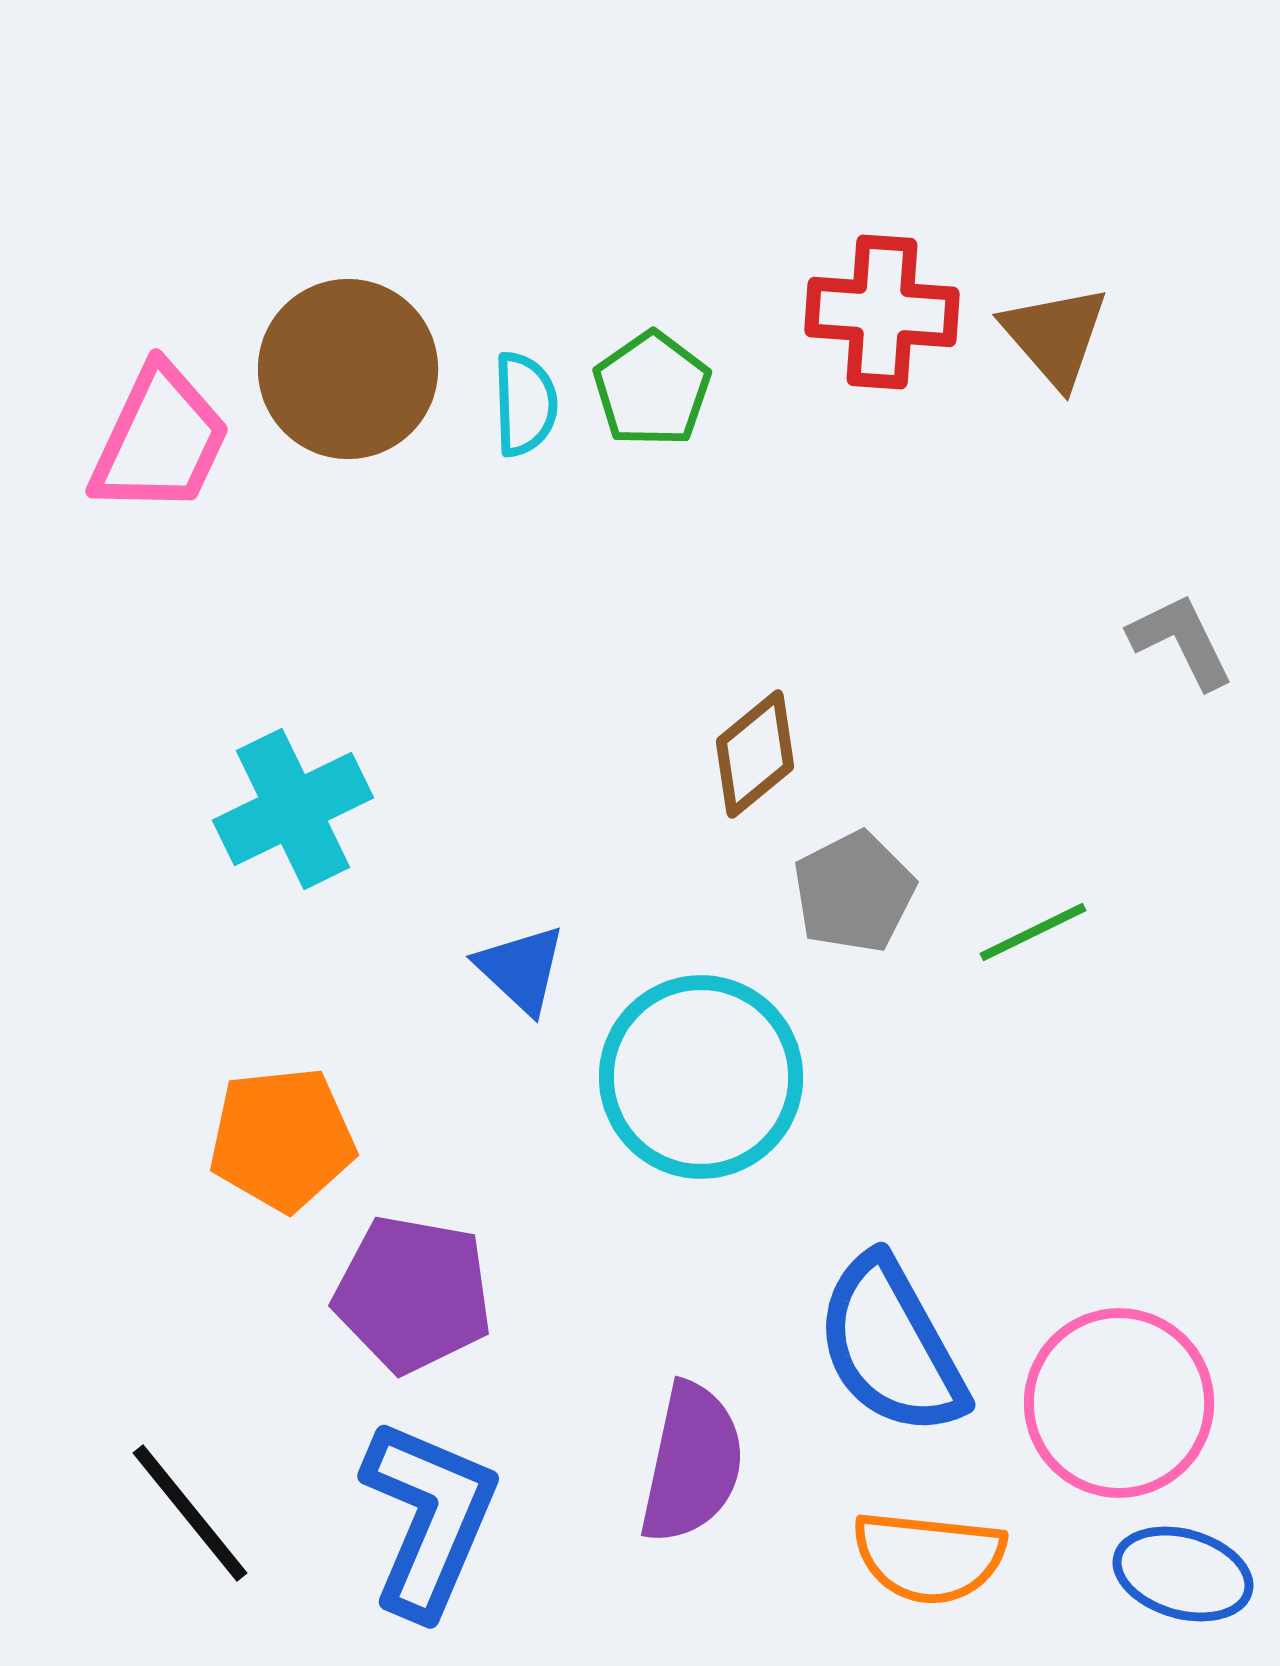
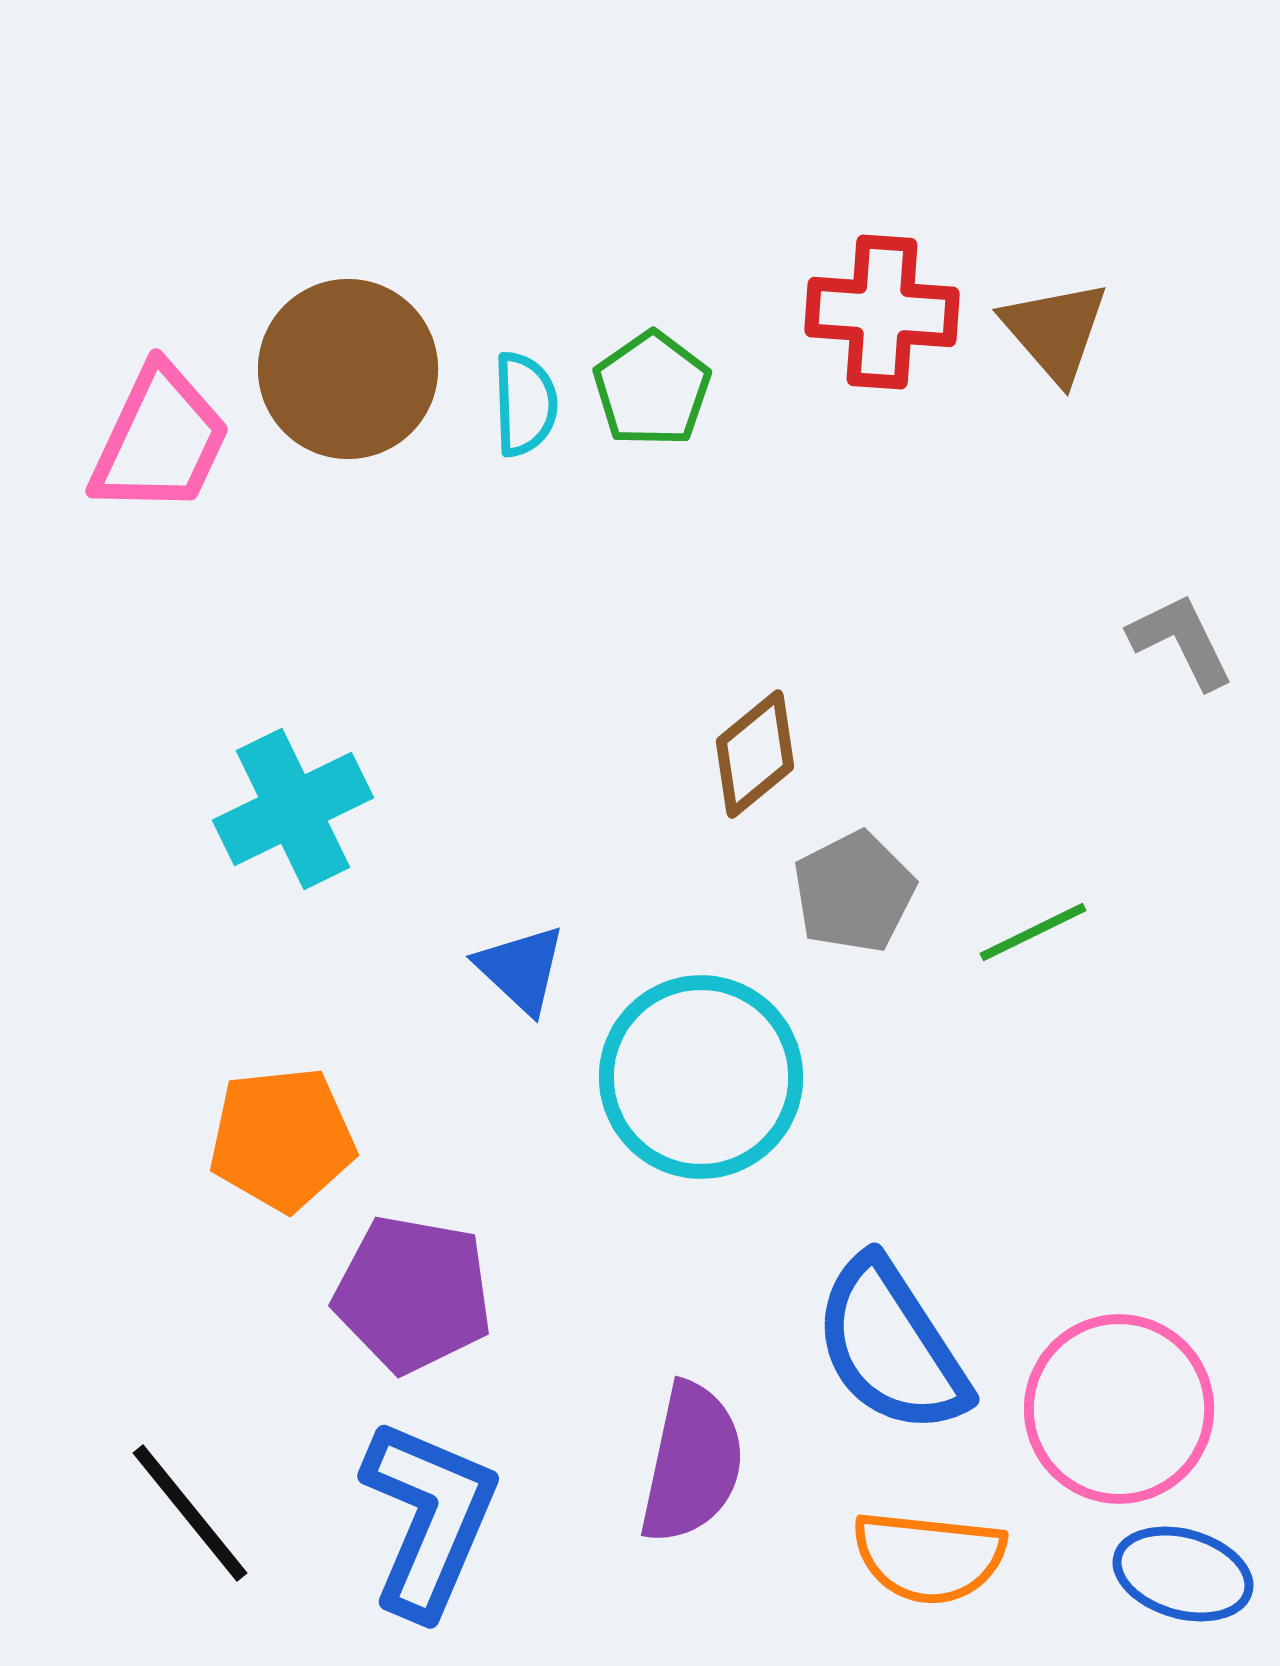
brown triangle: moved 5 px up
blue semicircle: rotated 4 degrees counterclockwise
pink circle: moved 6 px down
